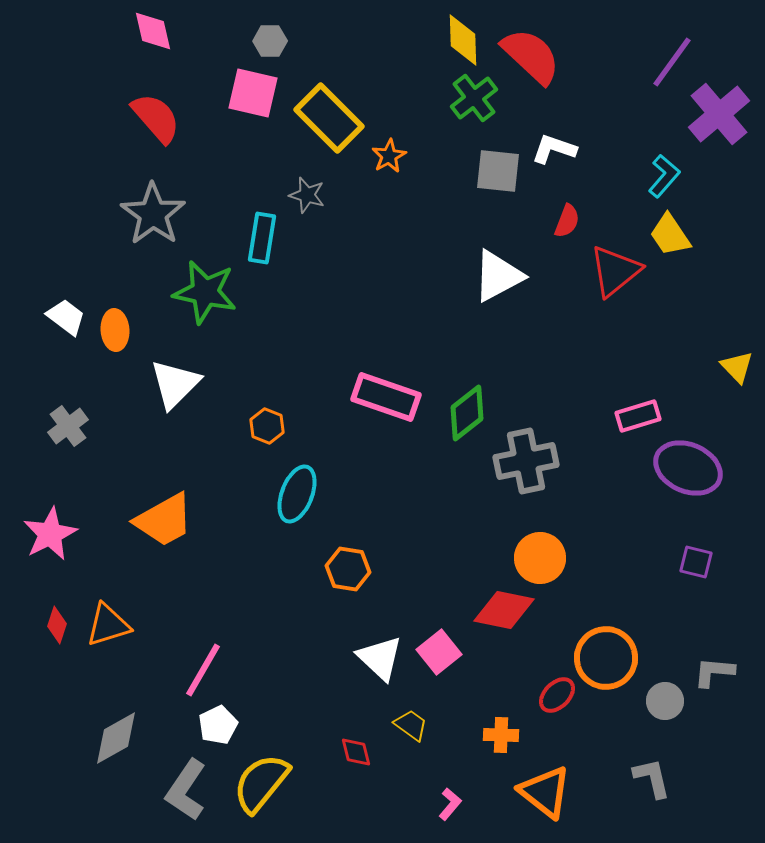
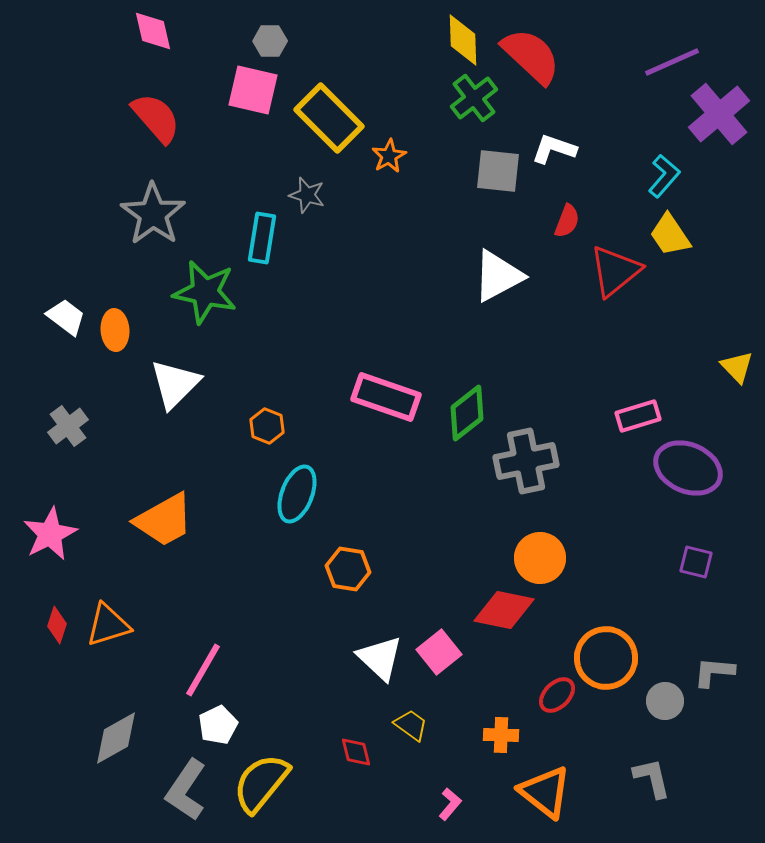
purple line at (672, 62): rotated 30 degrees clockwise
pink square at (253, 93): moved 3 px up
